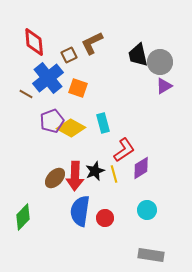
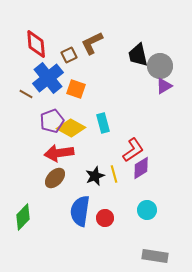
red diamond: moved 2 px right, 2 px down
gray circle: moved 4 px down
orange square: moved 2 px left, 1 px down
red L-shape: moved 9 px right
black star: moved 5 px down
red arrow: moved 16 px left, 23 px up; rotated 80 degrees clockwise
gray rectangle: moved 4 px right, 1 px down
